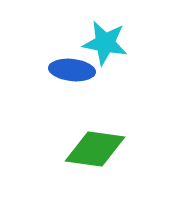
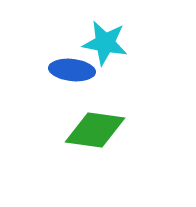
green diamond: moved 19 px up
